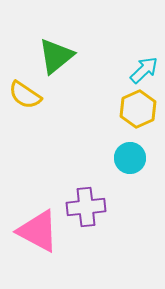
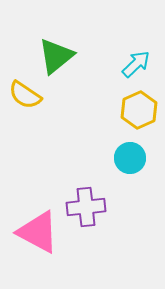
cyan arrow: moved 8 px left, 6 px up
yellow hexagon: moved 1 px right, 1 px down
pink triangle: moved 1 px down
